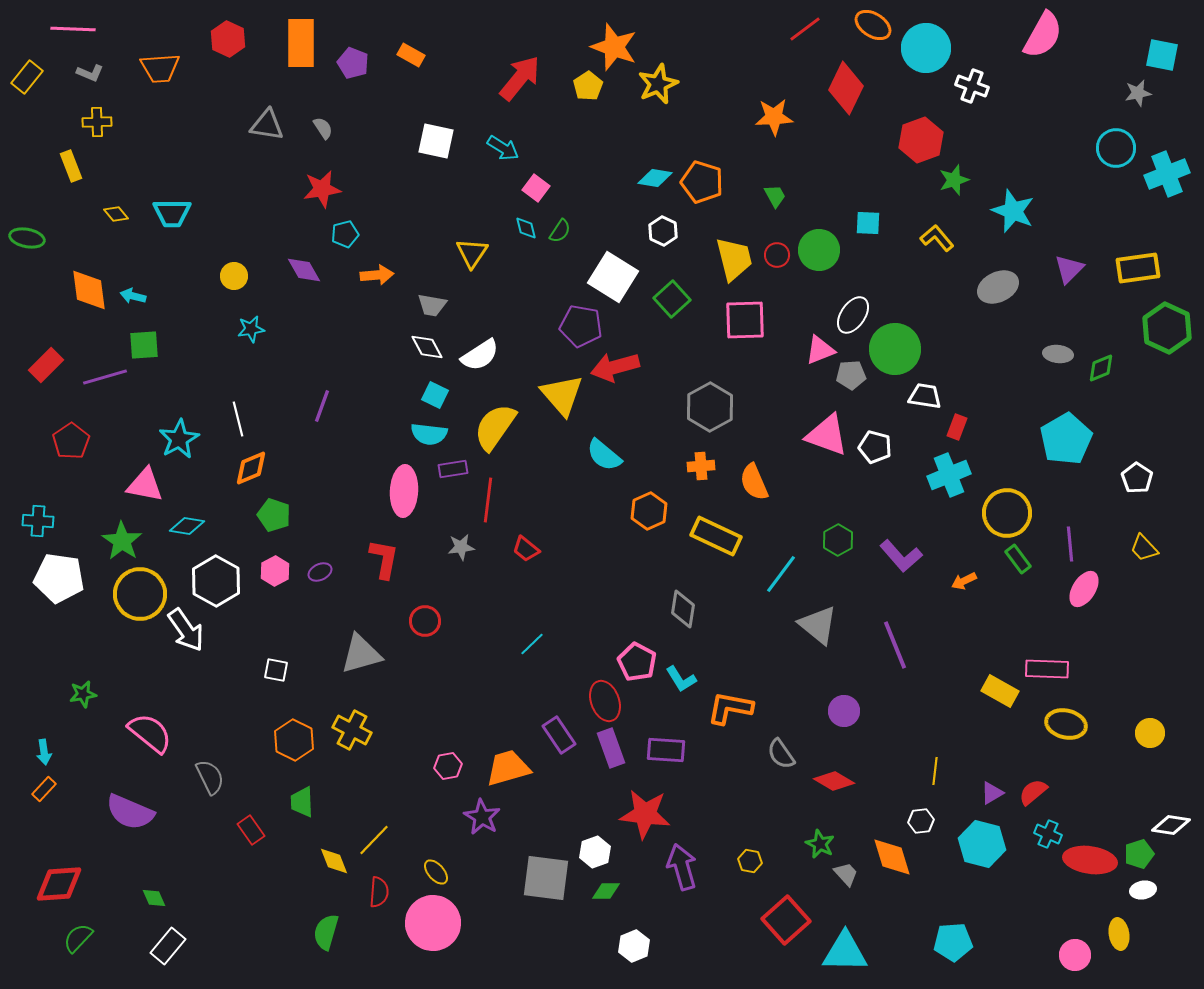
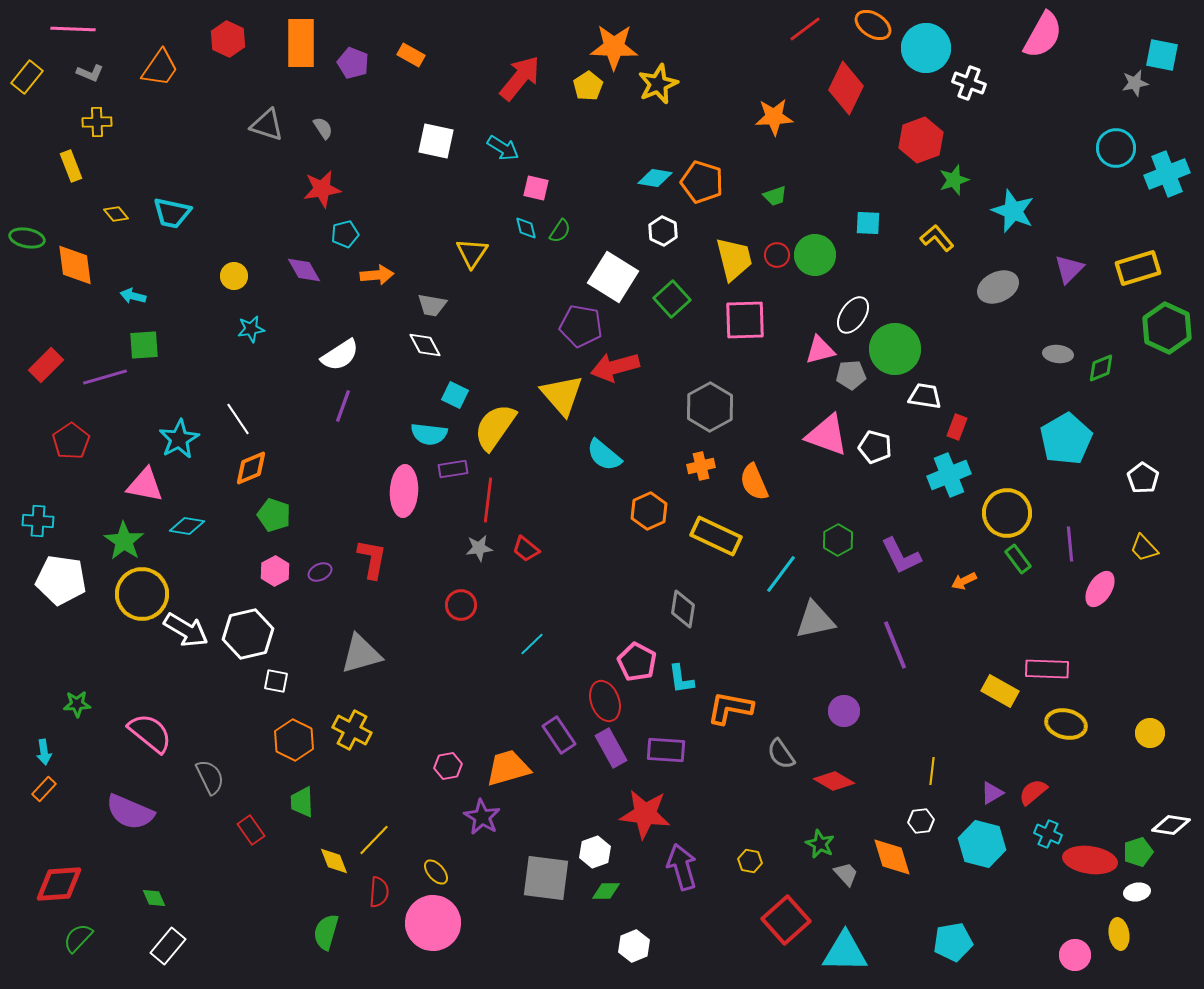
orange star at (614, 47): rotated 18 degrees counterclockwise
orange trapezoid at (160, 68): rotated 51 degrees counterclockwise
white cross at (972, 86): moved 3 px left, 3 px up
gray star at (1138, 93): moved 3 px left, 10 px up
gray triangle at (267, 125): rotated 9 degrees clockwise
pink square at (536, 188): rotated 24 degrees counterclockwise
green trapezoid at (775, 196): rotated 100 degrees clockwise
cyan trapezoid at (172, 213): rotated 12 degrees clockwise
green circle at (819, 250): moved 4 px left, 5 px down
yellow rectangle at (1138, 268): rotated 9 degrees counterclockwise
orange diamond at (89, 290): moved 14 px left, 25 px up
white diamond at (427, 347): moved 2 px left, 2 px up
pink triangle at (820, 350): rotated 8 degrees clockwise
white semicircle at (480, 355): moved 140 px left
cyan square at (435, 395): moved 20 px right
purple line at (322, 406): moved 21 px right
white line at (238, 419): rotated 20 degrees counterclockwise
orange cross at (701, 466): rotated 8 degrees counterclockwise
white pentagon at (1137, 478): moved 6 px right
green star at (122, 541): moved 2 px right
gray star at (461, 547): moved 18 px right, 1 px down
purple L-shape at (901, 556): rotated 15 degrees clockwise
red L-shape at (384, 559): moved 12 px left
white pentagon at (59, 578): moved 2 px right, 2 px down
white hexagon at (216, 581): moved 32 px right, 53 px down; rotated 18 degrees clockwise
pink ellipse at (1084, 589): moved 16 px right
yellow circle at (140, 594): moved 2 px right
red circle at (425, 621): moved 36 px right, 16 px up
gray triangle at (818, 625): moved 3 px left, 5 px up; rotated 51 degrees counterclockwise
white arrow at (186, 630): rotated 24 degrees counterclockwise
white square at (276, 670): moved 11 px down
cyan L-shape at (681, 679): rotated 24 degrees clockwise
green star at (83, 694): moved 6 px left, 10 px down; rotated 8 degrees clockwise
purple rectangle at (611, 748): rotated 9 degrees counterclockwise
yellow line at (935, 771): moved 3 px left
green pentagon at (1139, 854): moved 1 px left, 2 px up
white ellipse at (1143, 890): moved 6 px left, 2 px down
cyan pentagon at (953, 942): rotated 6 degrees counterclockwise
